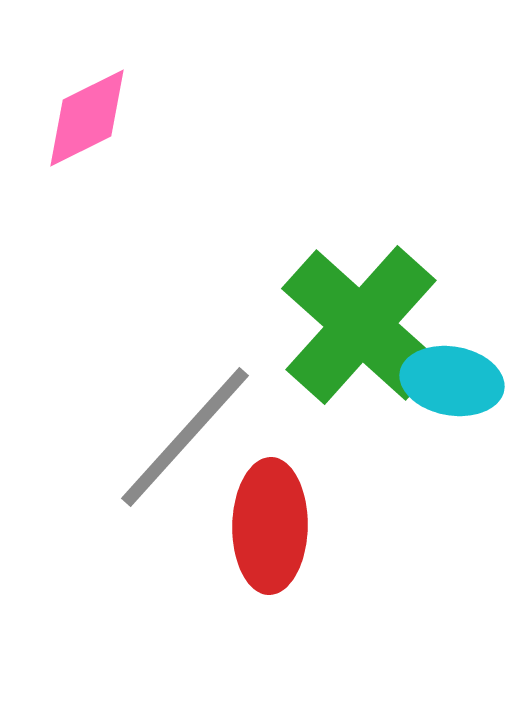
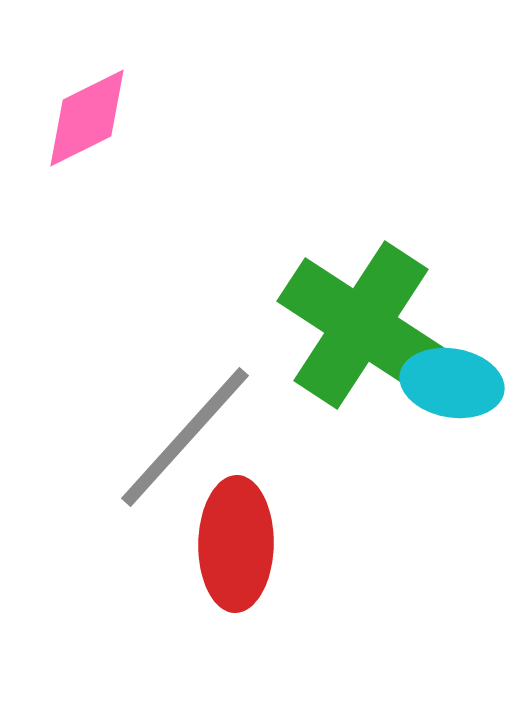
green cross: rotated 9 degrees counterclockwise
cyan ellipse: moved 2 px down
red ellipse: moved 34 px left, 18 px down
